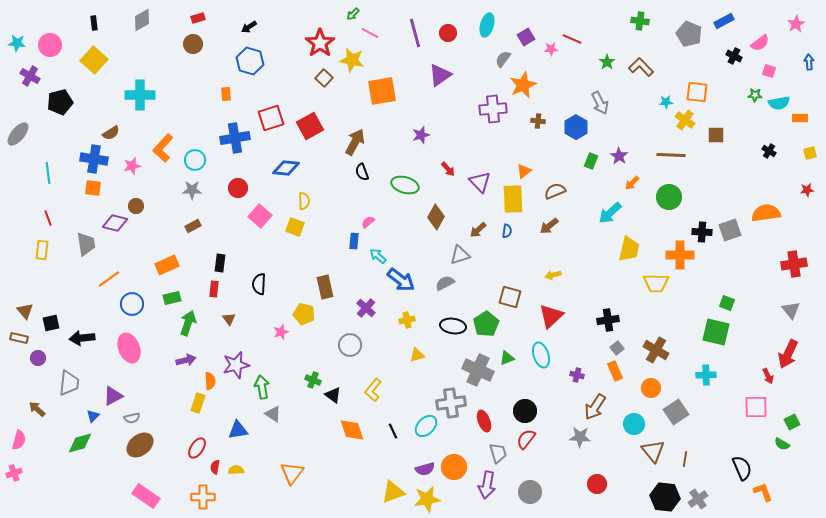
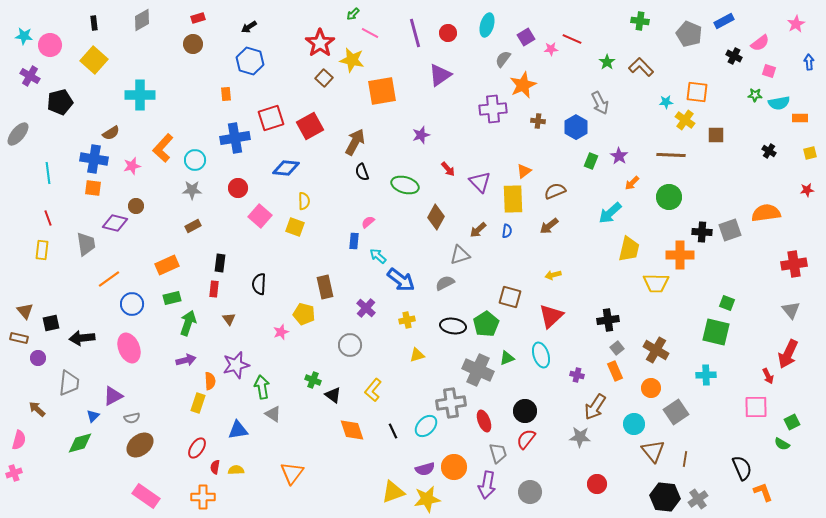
cyan star at (17, 43): moved 7 px right, 7 px up
